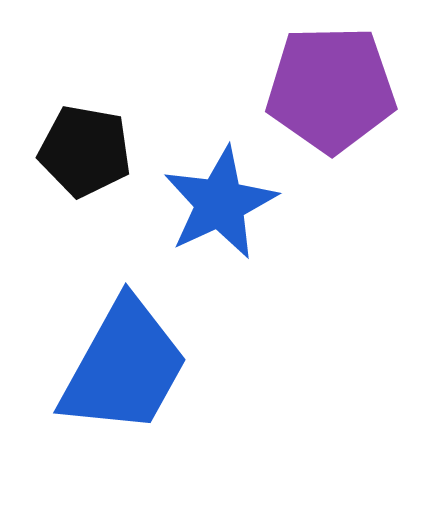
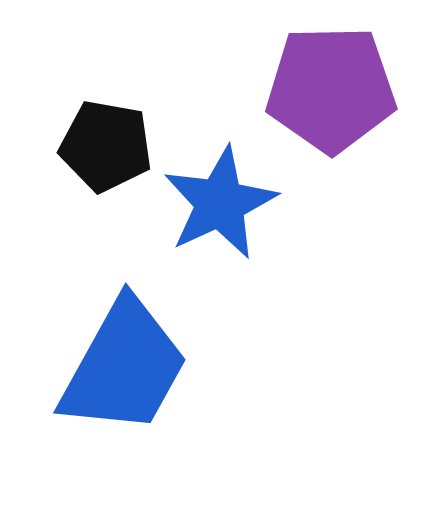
black pentagon: moved 21 px right, 5 px up
